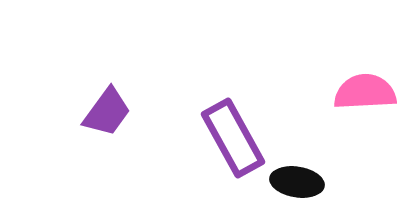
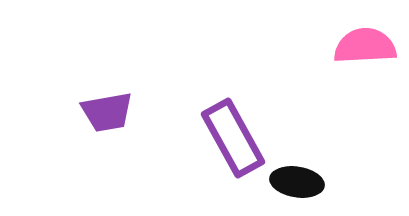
pink semicircle: moved 46 px up
purple trapezoid: rotated 44 degrees clockwise
